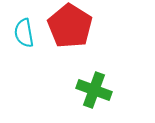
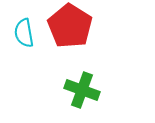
green cross: moved 12 px left
